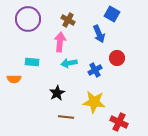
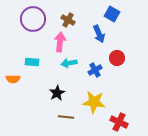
purple circle: moved 5 px right
orange semicircle: moved 1 px left
